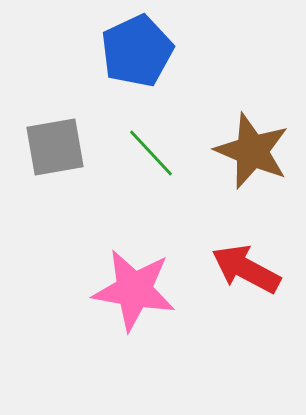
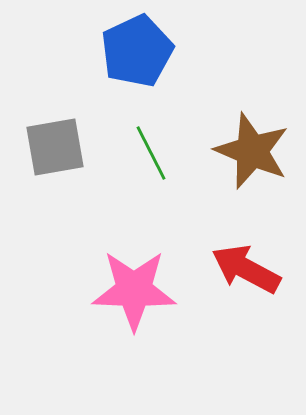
green line: rotated 16 degrees clockwise
pink star: rotated 8 degrees counterclockwise
